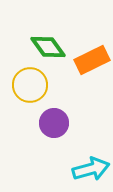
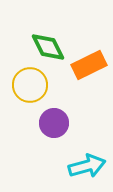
green diamond: rotated 9 degrees clockwise
orange rectangle: moved 3 px left, 5 px down
cyan arrow: moved 4 px left, 3 px up
